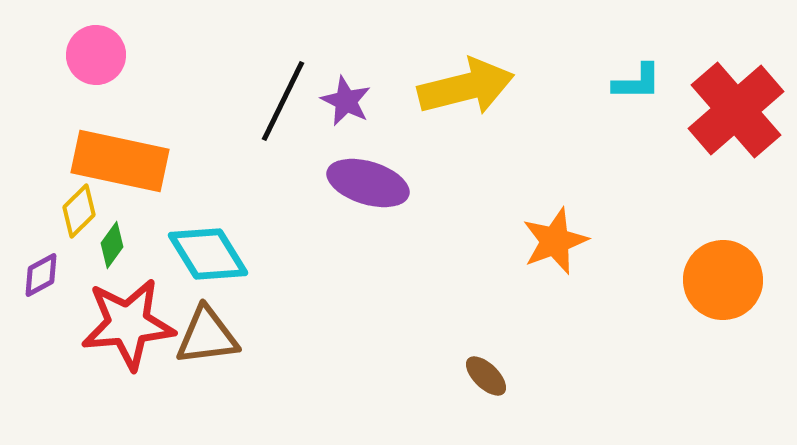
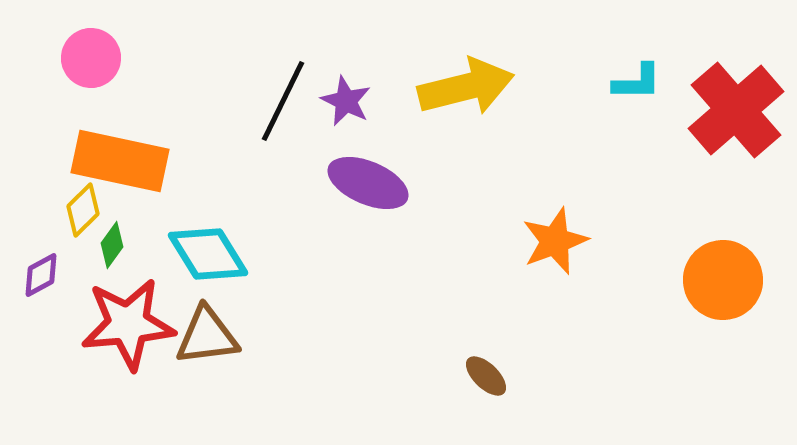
pink circle: moved 5 px left, 3 px down
purple ellipse: rotated 6 degrees clockwise
yellow diamond: moved 4 px right, 1 px up
